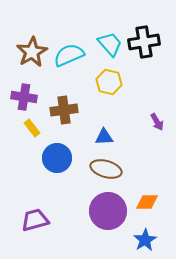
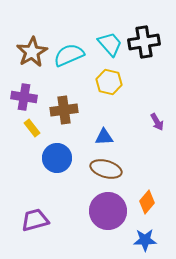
orange diamond: rotated 50 degrees counterclockwise
blue star: rotated 30 degrees clockwise
